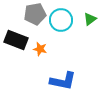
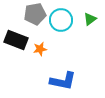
orange star: rotated 24 degrees counterclockwise
